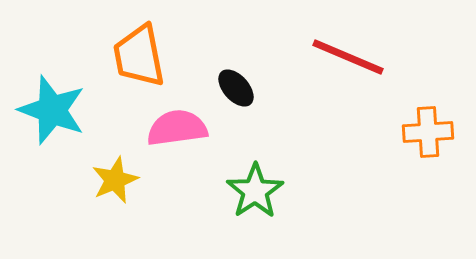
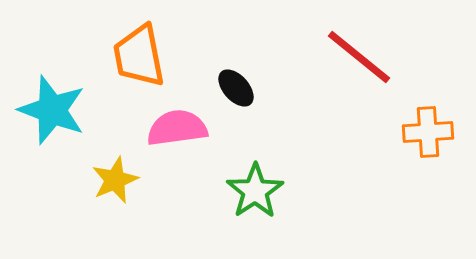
red line: moved 11 px right; rotated 16 degrees clockwise
